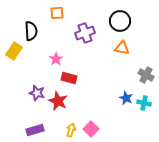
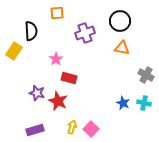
blue star: moved 3 px left, 5 px down
yellow arrow: moved 1 px right, 3 px up
